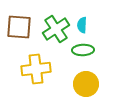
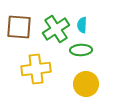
green ellipse: moved 2 px left
